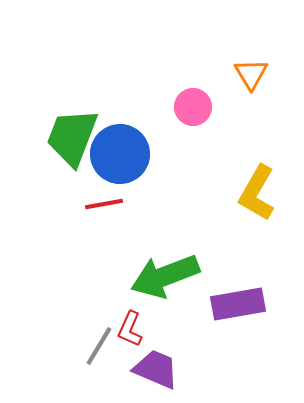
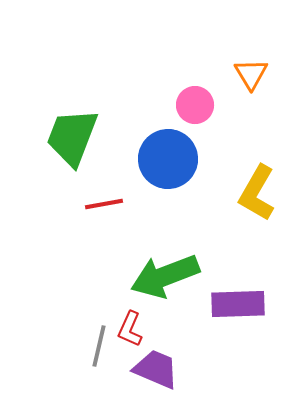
pink circle: moved 2 px right, 2 px up
blue circle: moved 48 px right, 5 px down
purple rectangle: rotated 8 degrees clockwise
gray line: rotated 18 degrees counterclockwise
